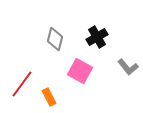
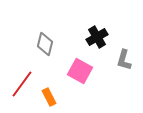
gray diamond: moved 10 px left, 5 px down
gray L-shape: moved 4 px left, 7 px up; rotated 55 degrees clockwise
